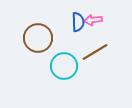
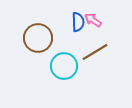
pink arrow: rotated 42 degrees clockwise
